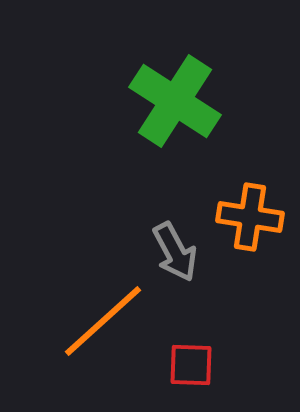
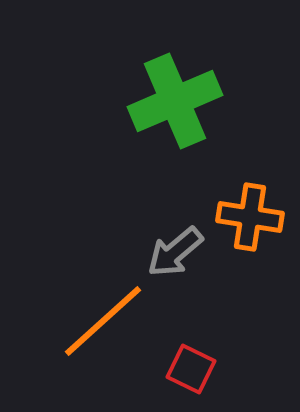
green cross: rotated 34 degrees clockwise
gray arrow: rotated 78 degrees clockwise
red square: moved 4 px down; rotated 24 degrees clockwise
